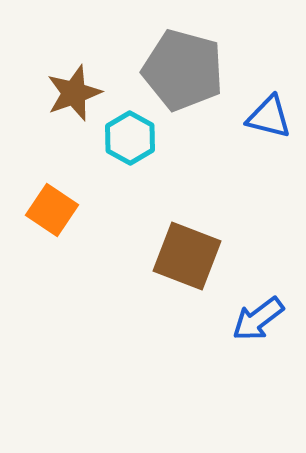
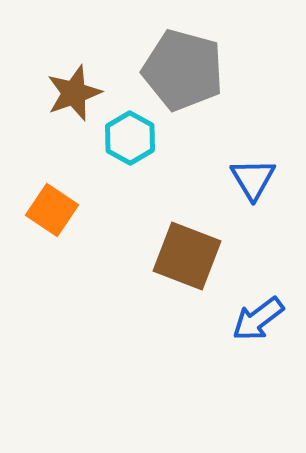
blue triangle: moved 16 px left, 62 px down; rotated 45 degrees clockwise
